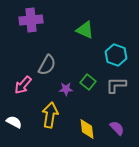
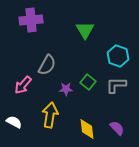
green triangle: rotated 36 degrees clockwise
cyan hexagon: moved 2 px right, 1 px down
